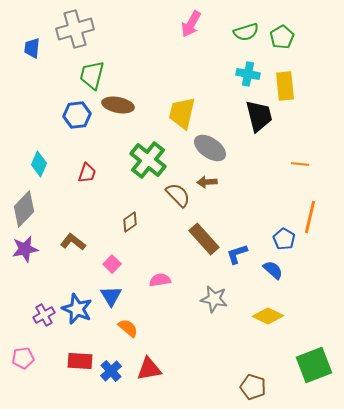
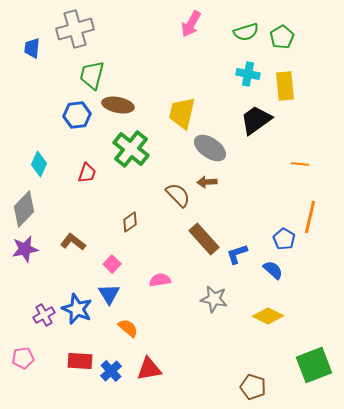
black trapezoid at (259, 116): moved 3 px left, 4 px down; rotated 112 degrees counterclockwise
green cross at (148, 160): moved 17 px left, 11 px up
blue triangle at (111, 296): moved 2 px left, 2 px up
